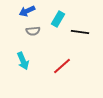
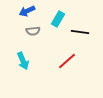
red line: moved 5 px right, 5 px up
